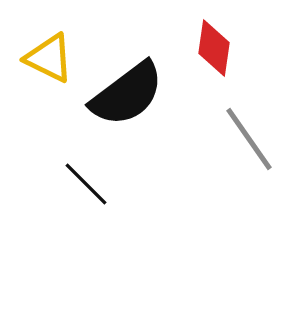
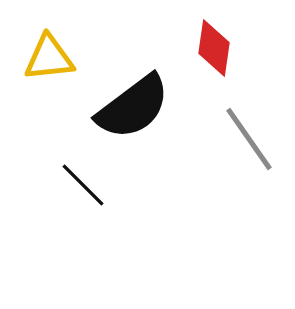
yellow triangle: rotated 32 degrees counterclockwise
black semicircle: moved 6 px right, 13 px down
black line: moved 3 px left, 1 px down
